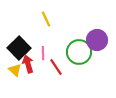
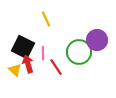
black square: moved 4 px right, 1 px up; rotated 20 degrees counterclockwise
